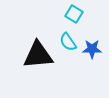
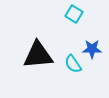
cyan semicircle: moved 5 px right, 22 px down
